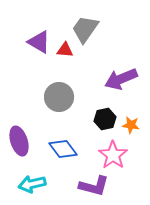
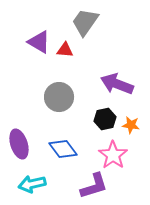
gray trapezoid: moved 7 px up
purple arrow: moved 4 px left, 5 px down; rotated 44 degrees clockwise
purple ellipse: moved 3 px down
purple L-shape: rotated 32 degrees counterclockwise
